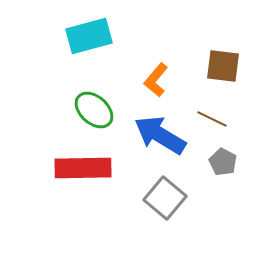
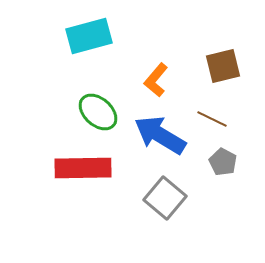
brown square: rotated 21 degrees counterclockwise
green ellipse: moved 4 px right, 2 px down
